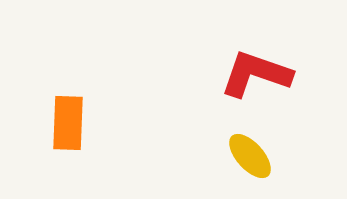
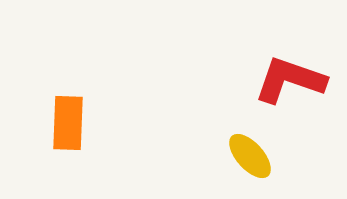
red L-shape: moved 34 px right, 6 px down
